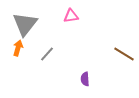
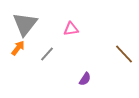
pink triangle: moved 13 px down
orange arrow: rotated 21 degrees clockwise
brown line: rotated 15 degrees clockwise
purple semicircle: rotated 144 degrees counterclockwise
